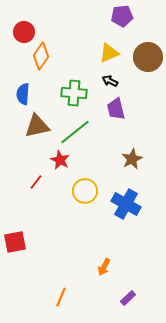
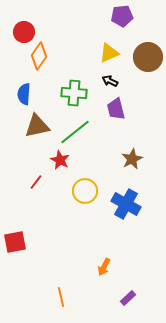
orange diamond: moved 2 px left
blue semicircle: moved 1 px right
orange line: rotated 36 degrees counterclockwise
